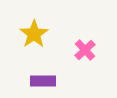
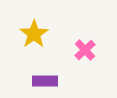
purple rectangle: moved 2 px right
